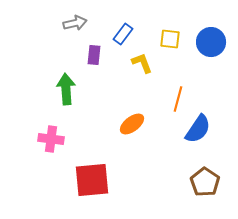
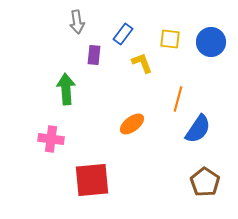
gray arrow: moved 2 px right, 1 px up; rotated 95 degrees clockwise
